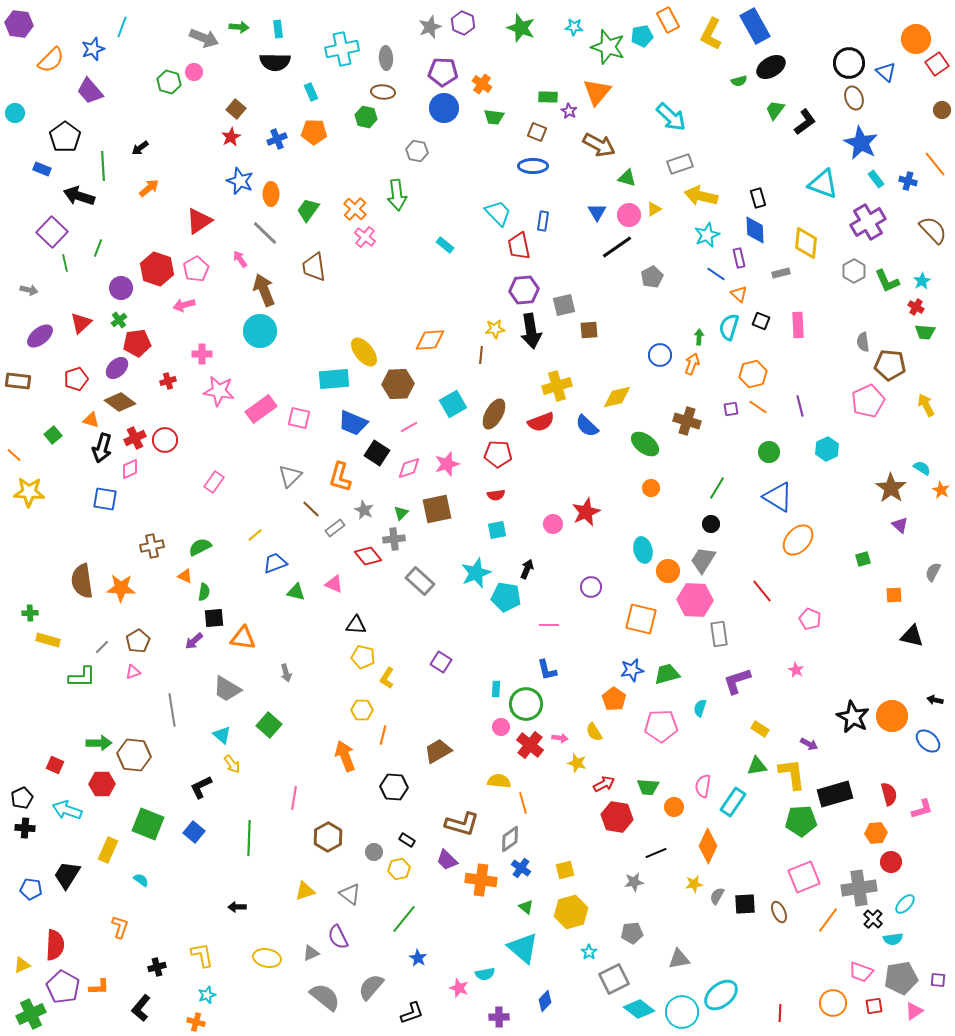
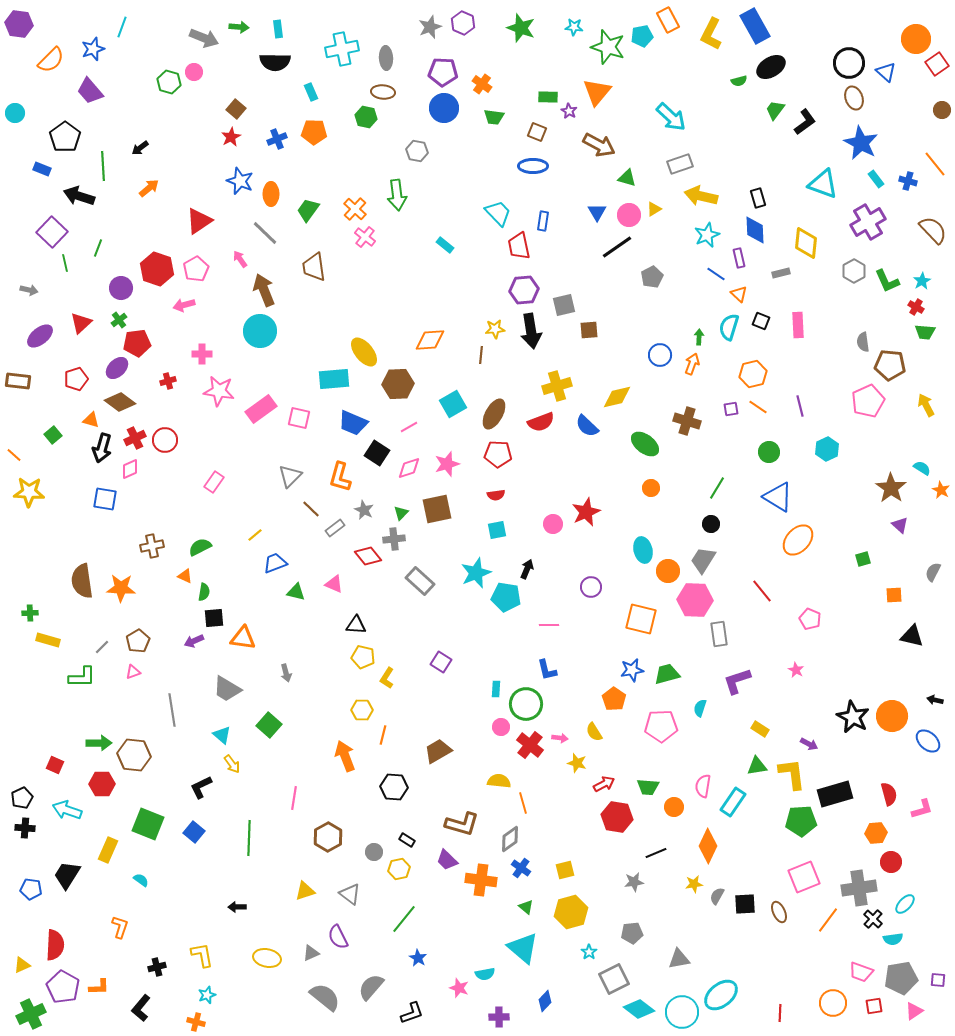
purple arrow at (194, 641): rotated 18 degrees clockwise
